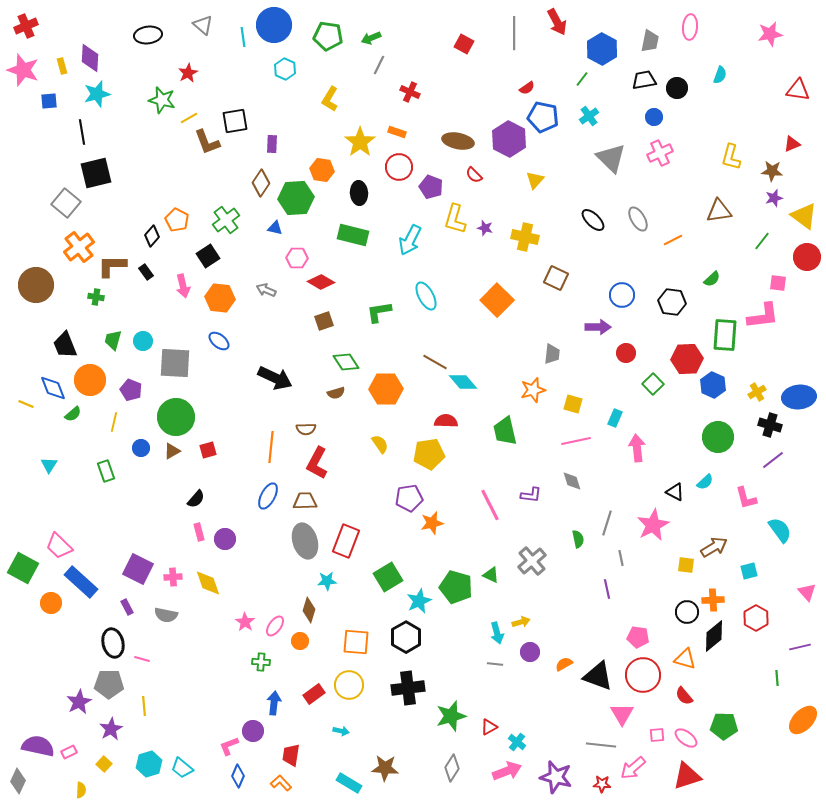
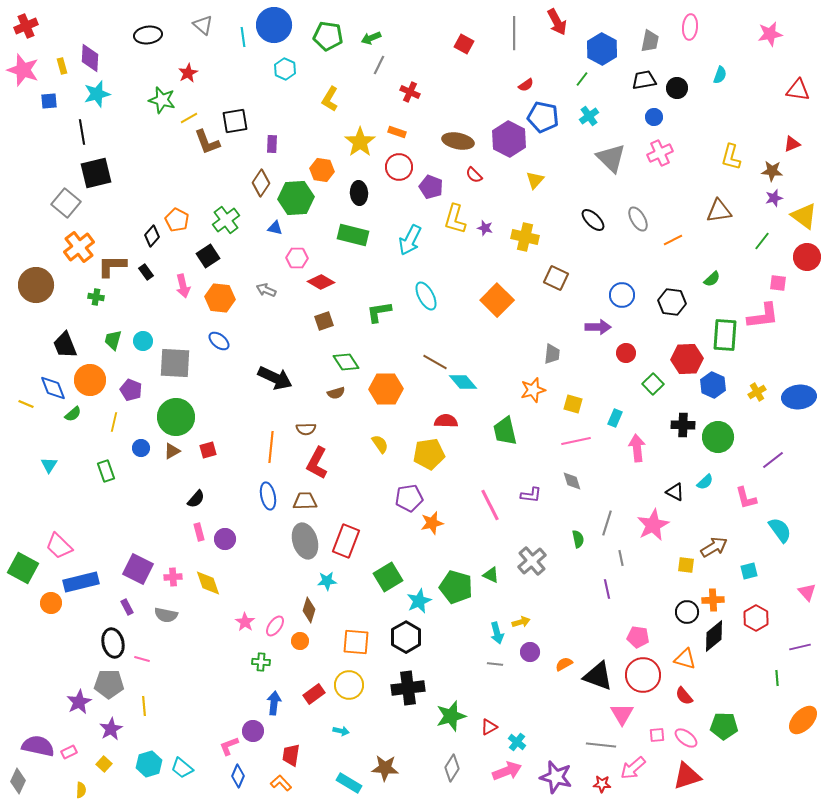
red semicircle at (527, 88): moved 1 px left, 3 px up
black cross at (770, 425): moved 87 px left; rotated 15 degrees counterclockwise
blue ellipse at (268, 496): rotated 40 degrees counterclockwise
blue rectangle at (81, 582): rotated 56 degrees counterclockwise
